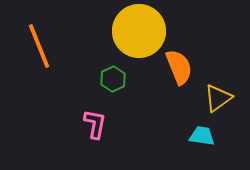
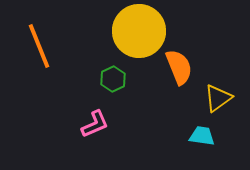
pink L-shape: rotated 56 degrees clockwise
